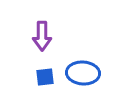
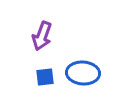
purple arrow: rotated 20 degrees clockwise
